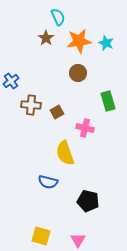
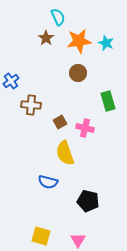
brown square: moved 3 px right, 10 px down
